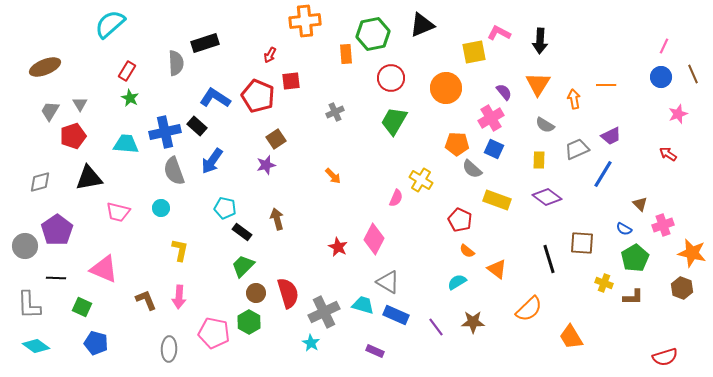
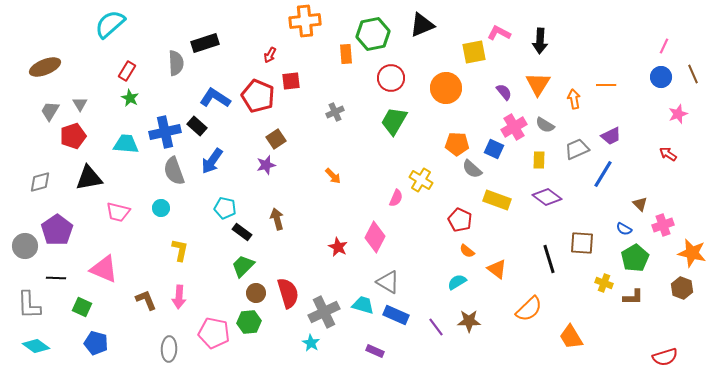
pink cross at (491, 118): moved 23 px right, 9 px down
pink diamond at (374, 239): moved 1 px right, 2 px up
green hexagon at (249, 322): rotated 25 degrees clockwise
brown star at (473, 322): moved 4 px left, 1 px up
